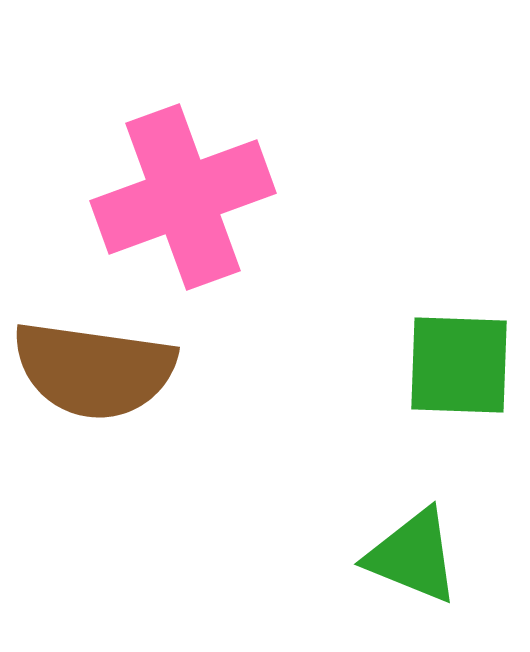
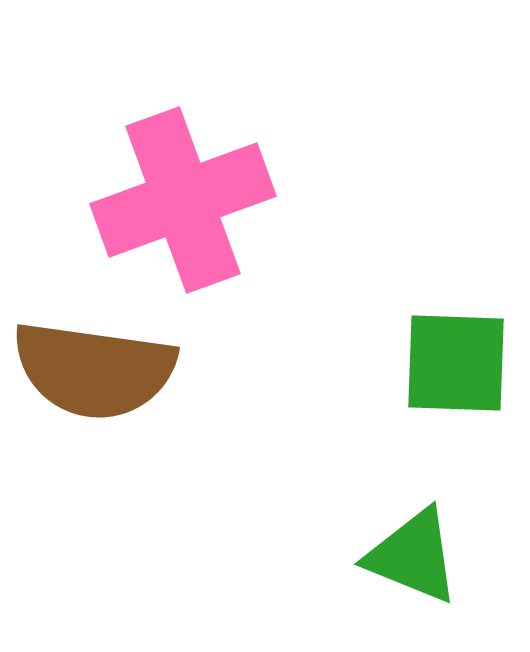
pink cross: moved 3 px down
green square: moved 3 px left, 2 px up
